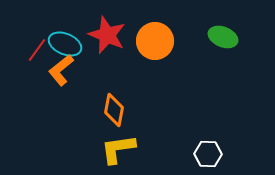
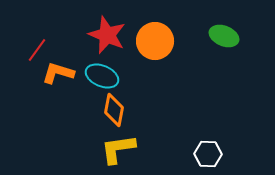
green ellipse: moved 1 px right, 1 px up
cyan ellipse: moved 37 px right, 32 px down
orange L-shape: moved 3 px left, 3 px down; rotated 56 degrees clockwise
